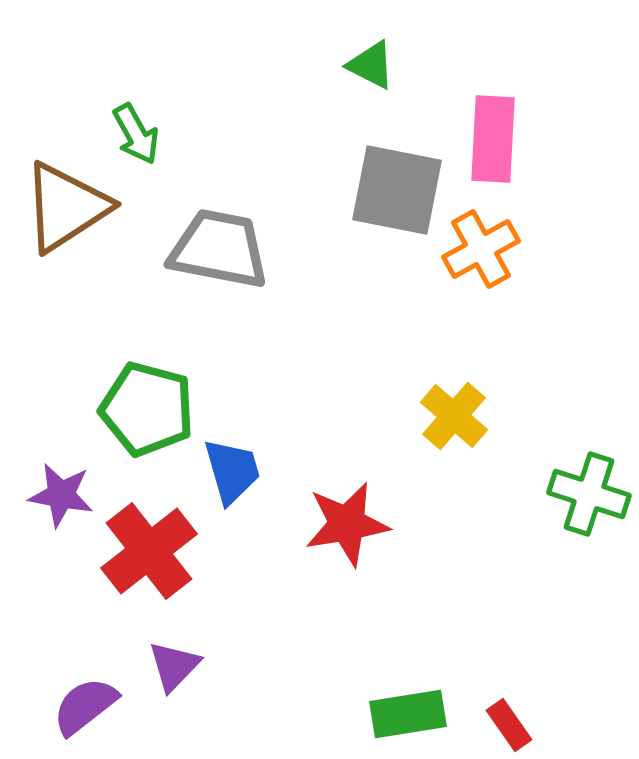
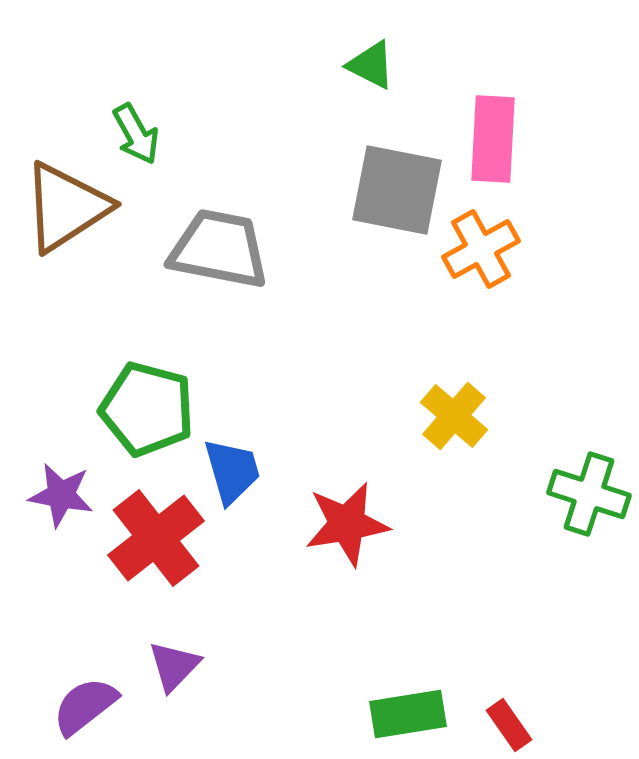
red cross: moved 7 px right, 13 px up
